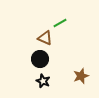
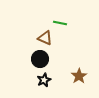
green line: rotated 40 degrees clockwise
brown star: moved 2 px left; rotated 14 degrees counterclockwise
black star: moved 1 px right, 1 px up; rotated 24 degrees clockwise
